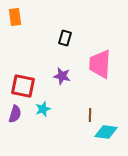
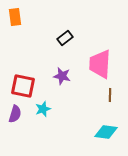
black rectangle: rotated 35 degrees clockwise
brown line: moved 20 px right, 20 px up
